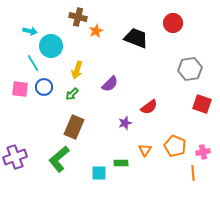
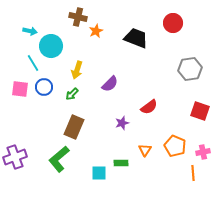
red square: moved 2 px left, 7 px down
purple star: moved 3 px left
